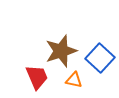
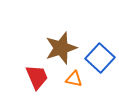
brown star: moved 3 px up
orange triangle: moved 1 px up
